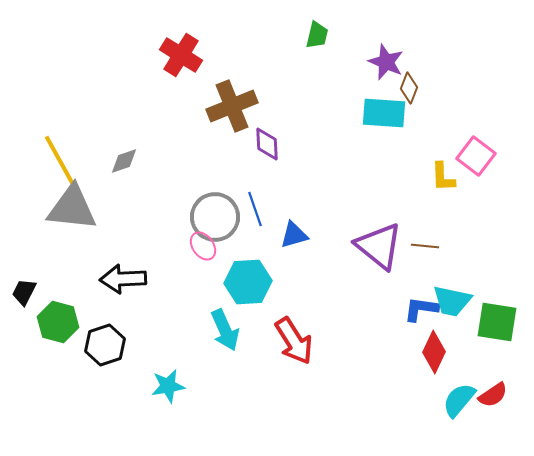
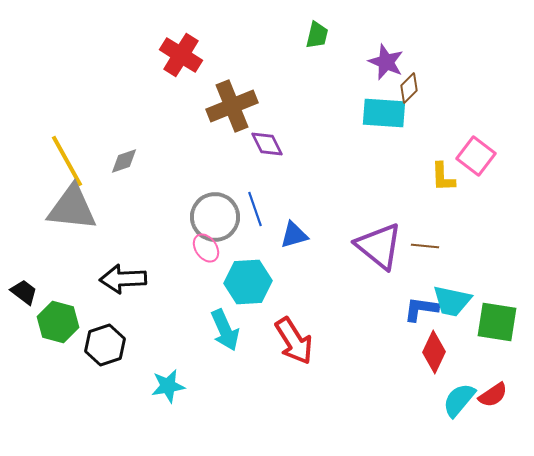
brown diamond: rotated 24 degrees clockwise
purple diamond: rotated 24 degrees counterclockwise
yellow line: moved 7 px right
pink ellipse: moved 3 px right, 2 px down
black trapezoid: rotated 100 degrees clockwise
